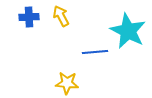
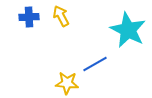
cyan star: moved 1 px up
blue line: moved 12 px down; rotated 25 degrees counterclockwise
